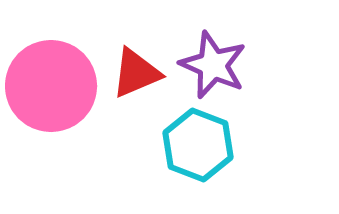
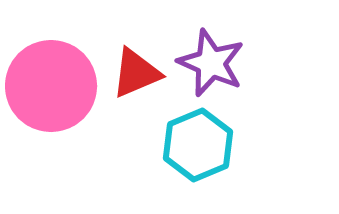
purple star: moved 2 px left, 2 px up
cyan hexagon: rotated 16 degrees clockwise
